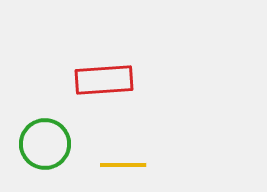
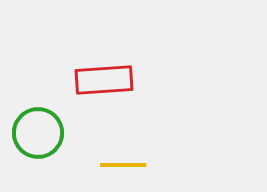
green circle: moved 7 px left, 11 px up
